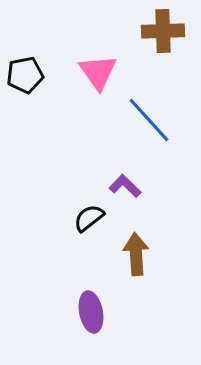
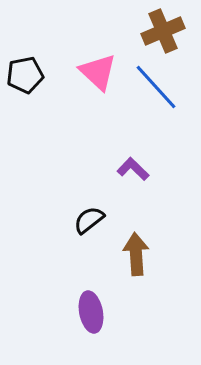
brown cross: rotated 21 degrees counterclockwise
pink triangle: rotated 12 degrees counterclockwise
blue line: moved 7 px right, 33 px up
purple L-shape: moved 8 px right, 17 px up
black semicircle: moved 2 px down
